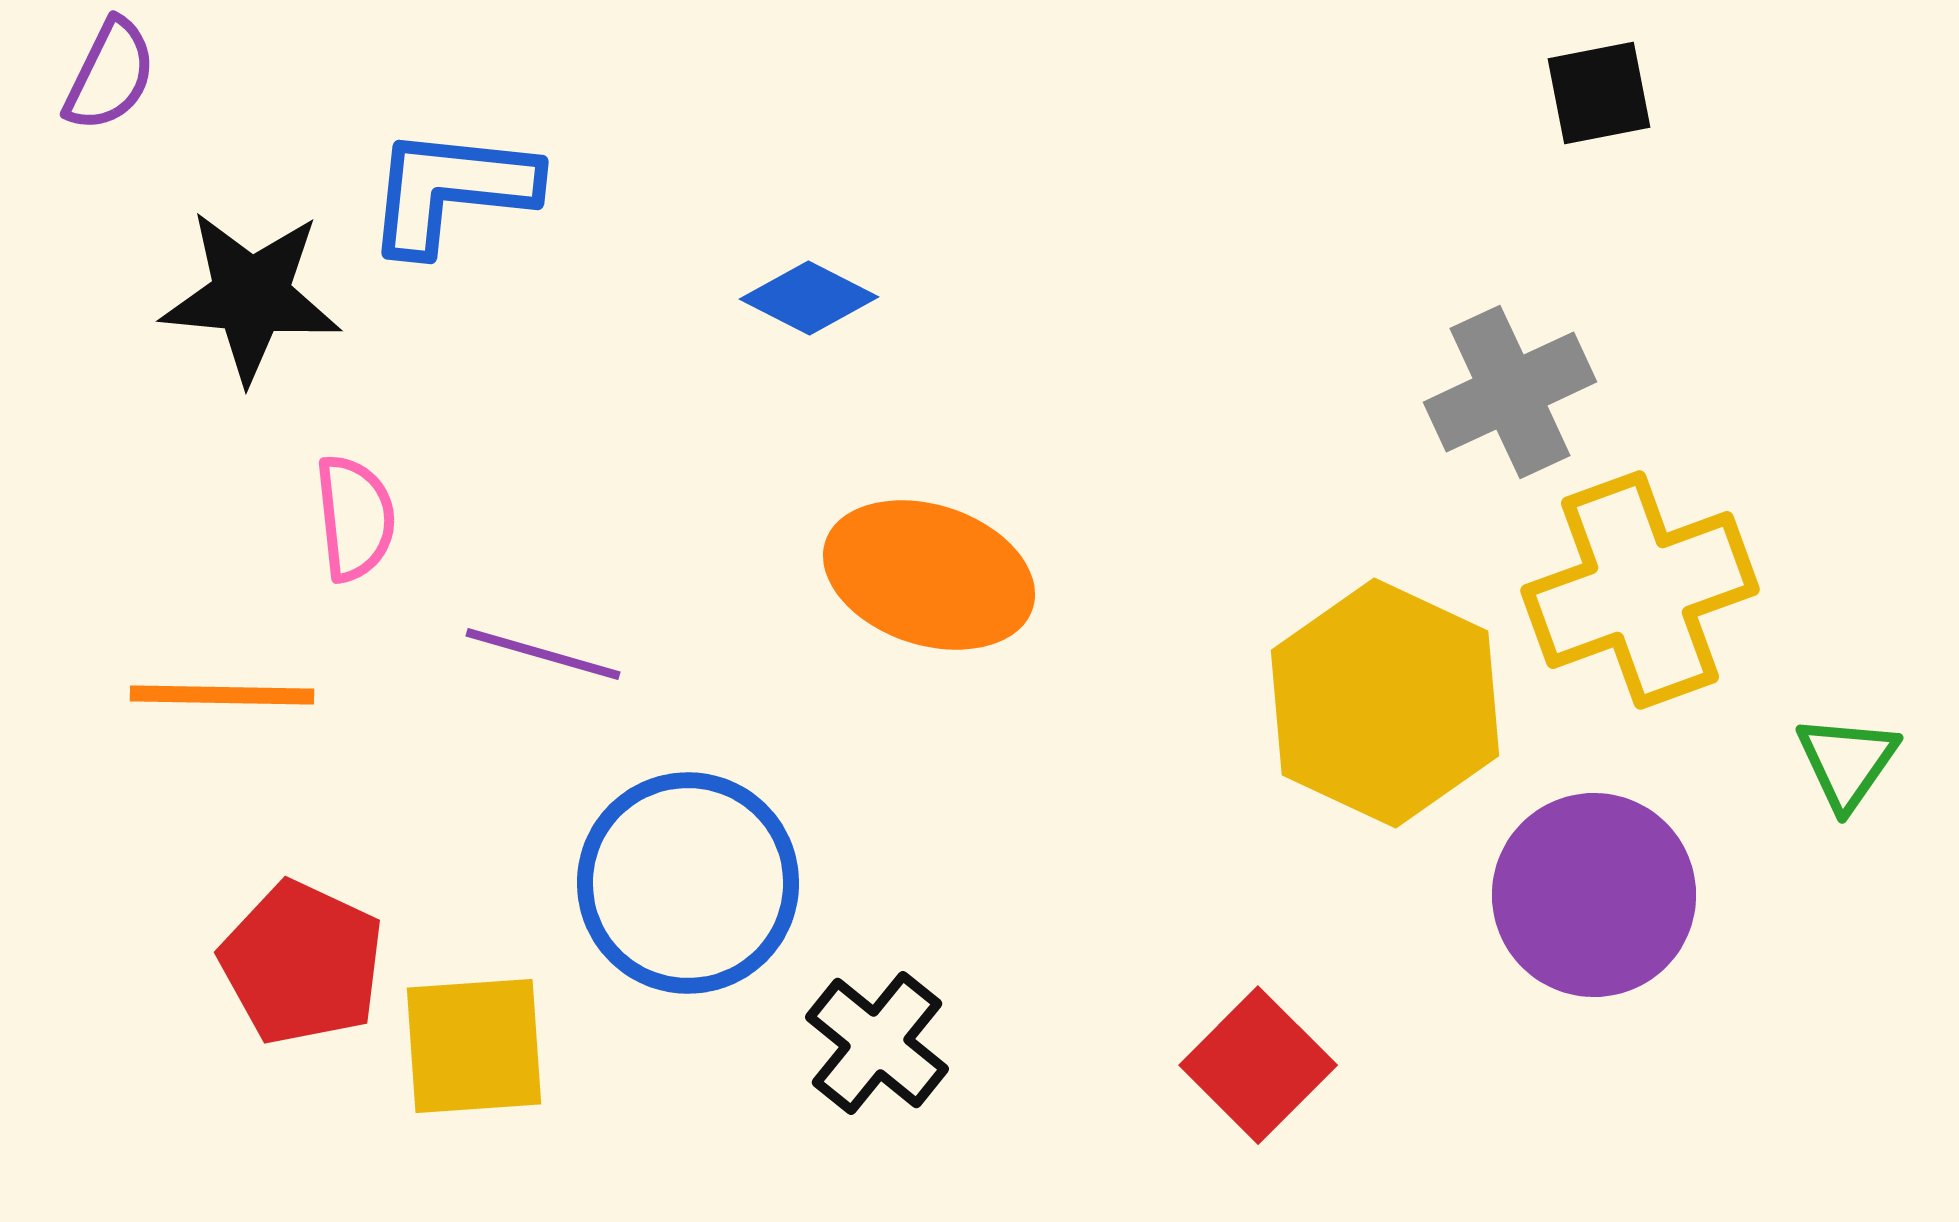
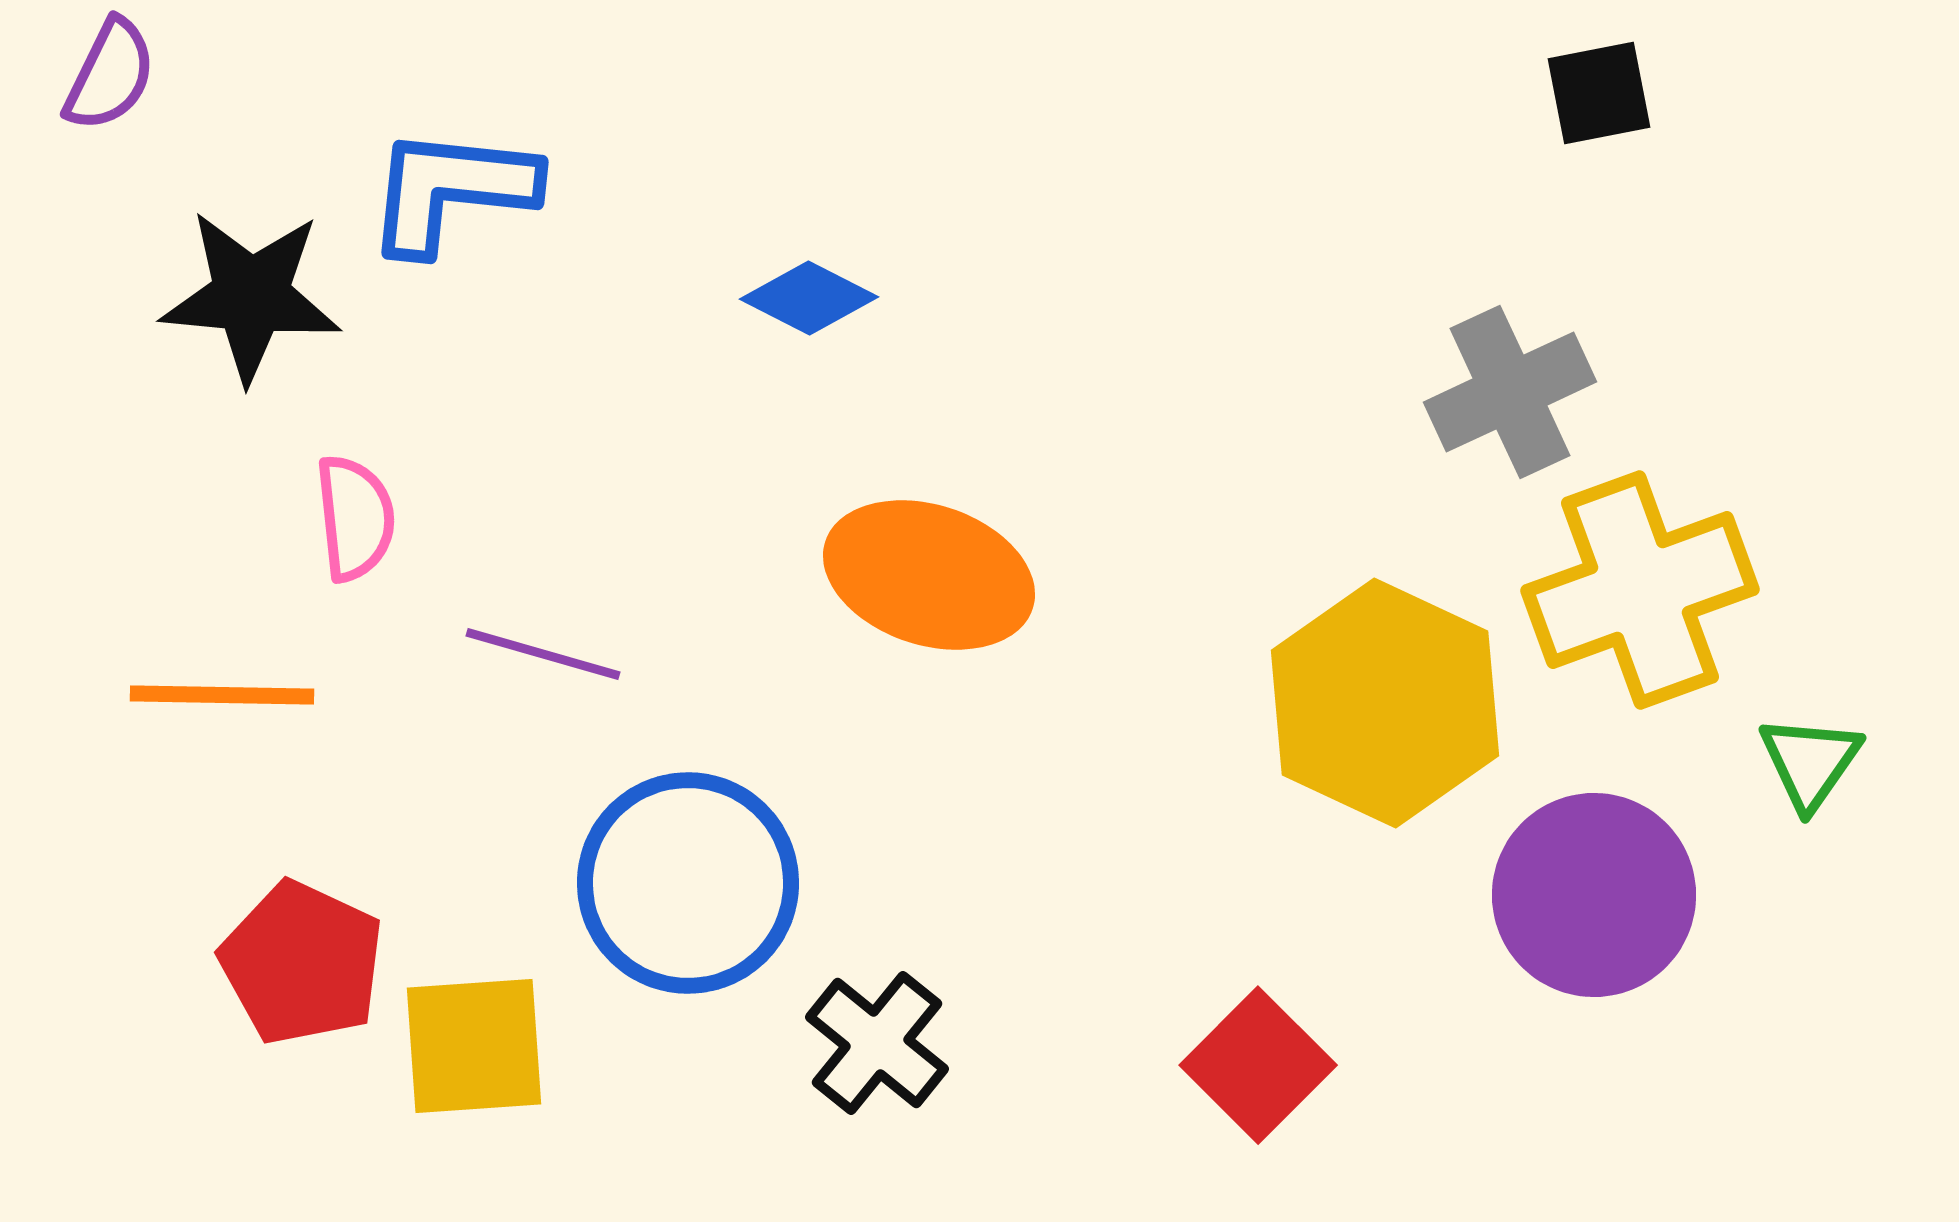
green triangle: moved 37 px left
